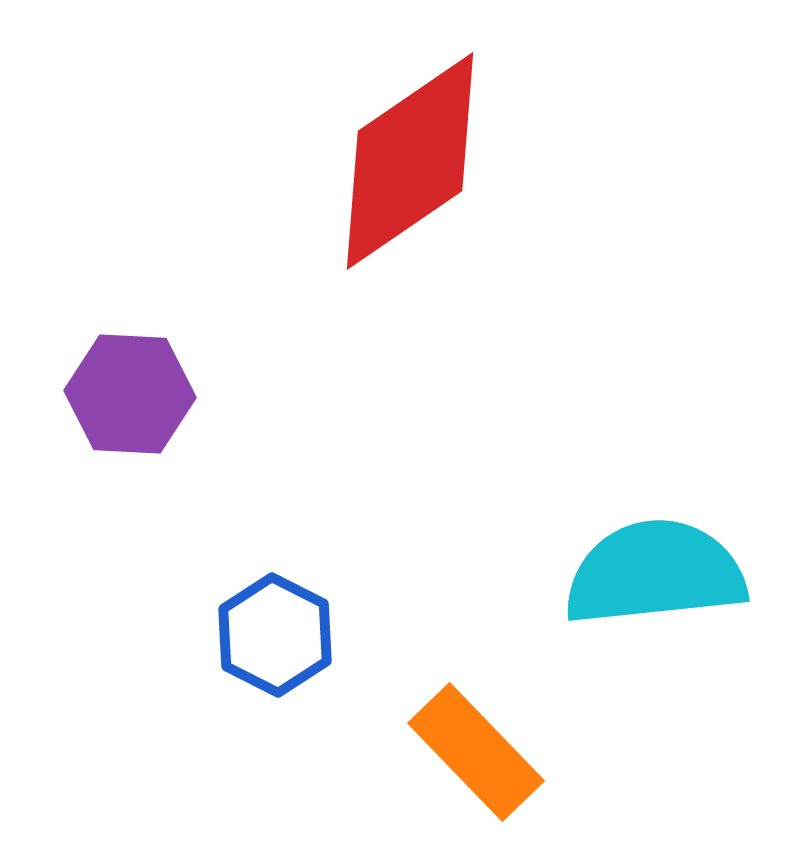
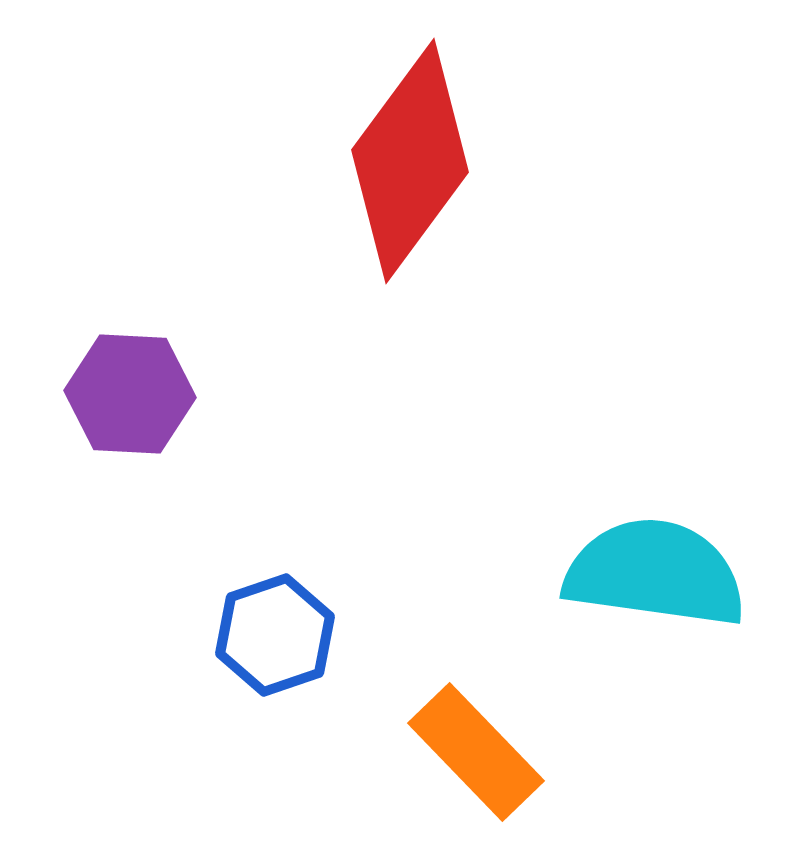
red diamond: rotated 19 degrees counterclockwise
cyan semicircle: rotated 14 degrees clockwise
blue hexagon: rotated 14 degrees clockwise
